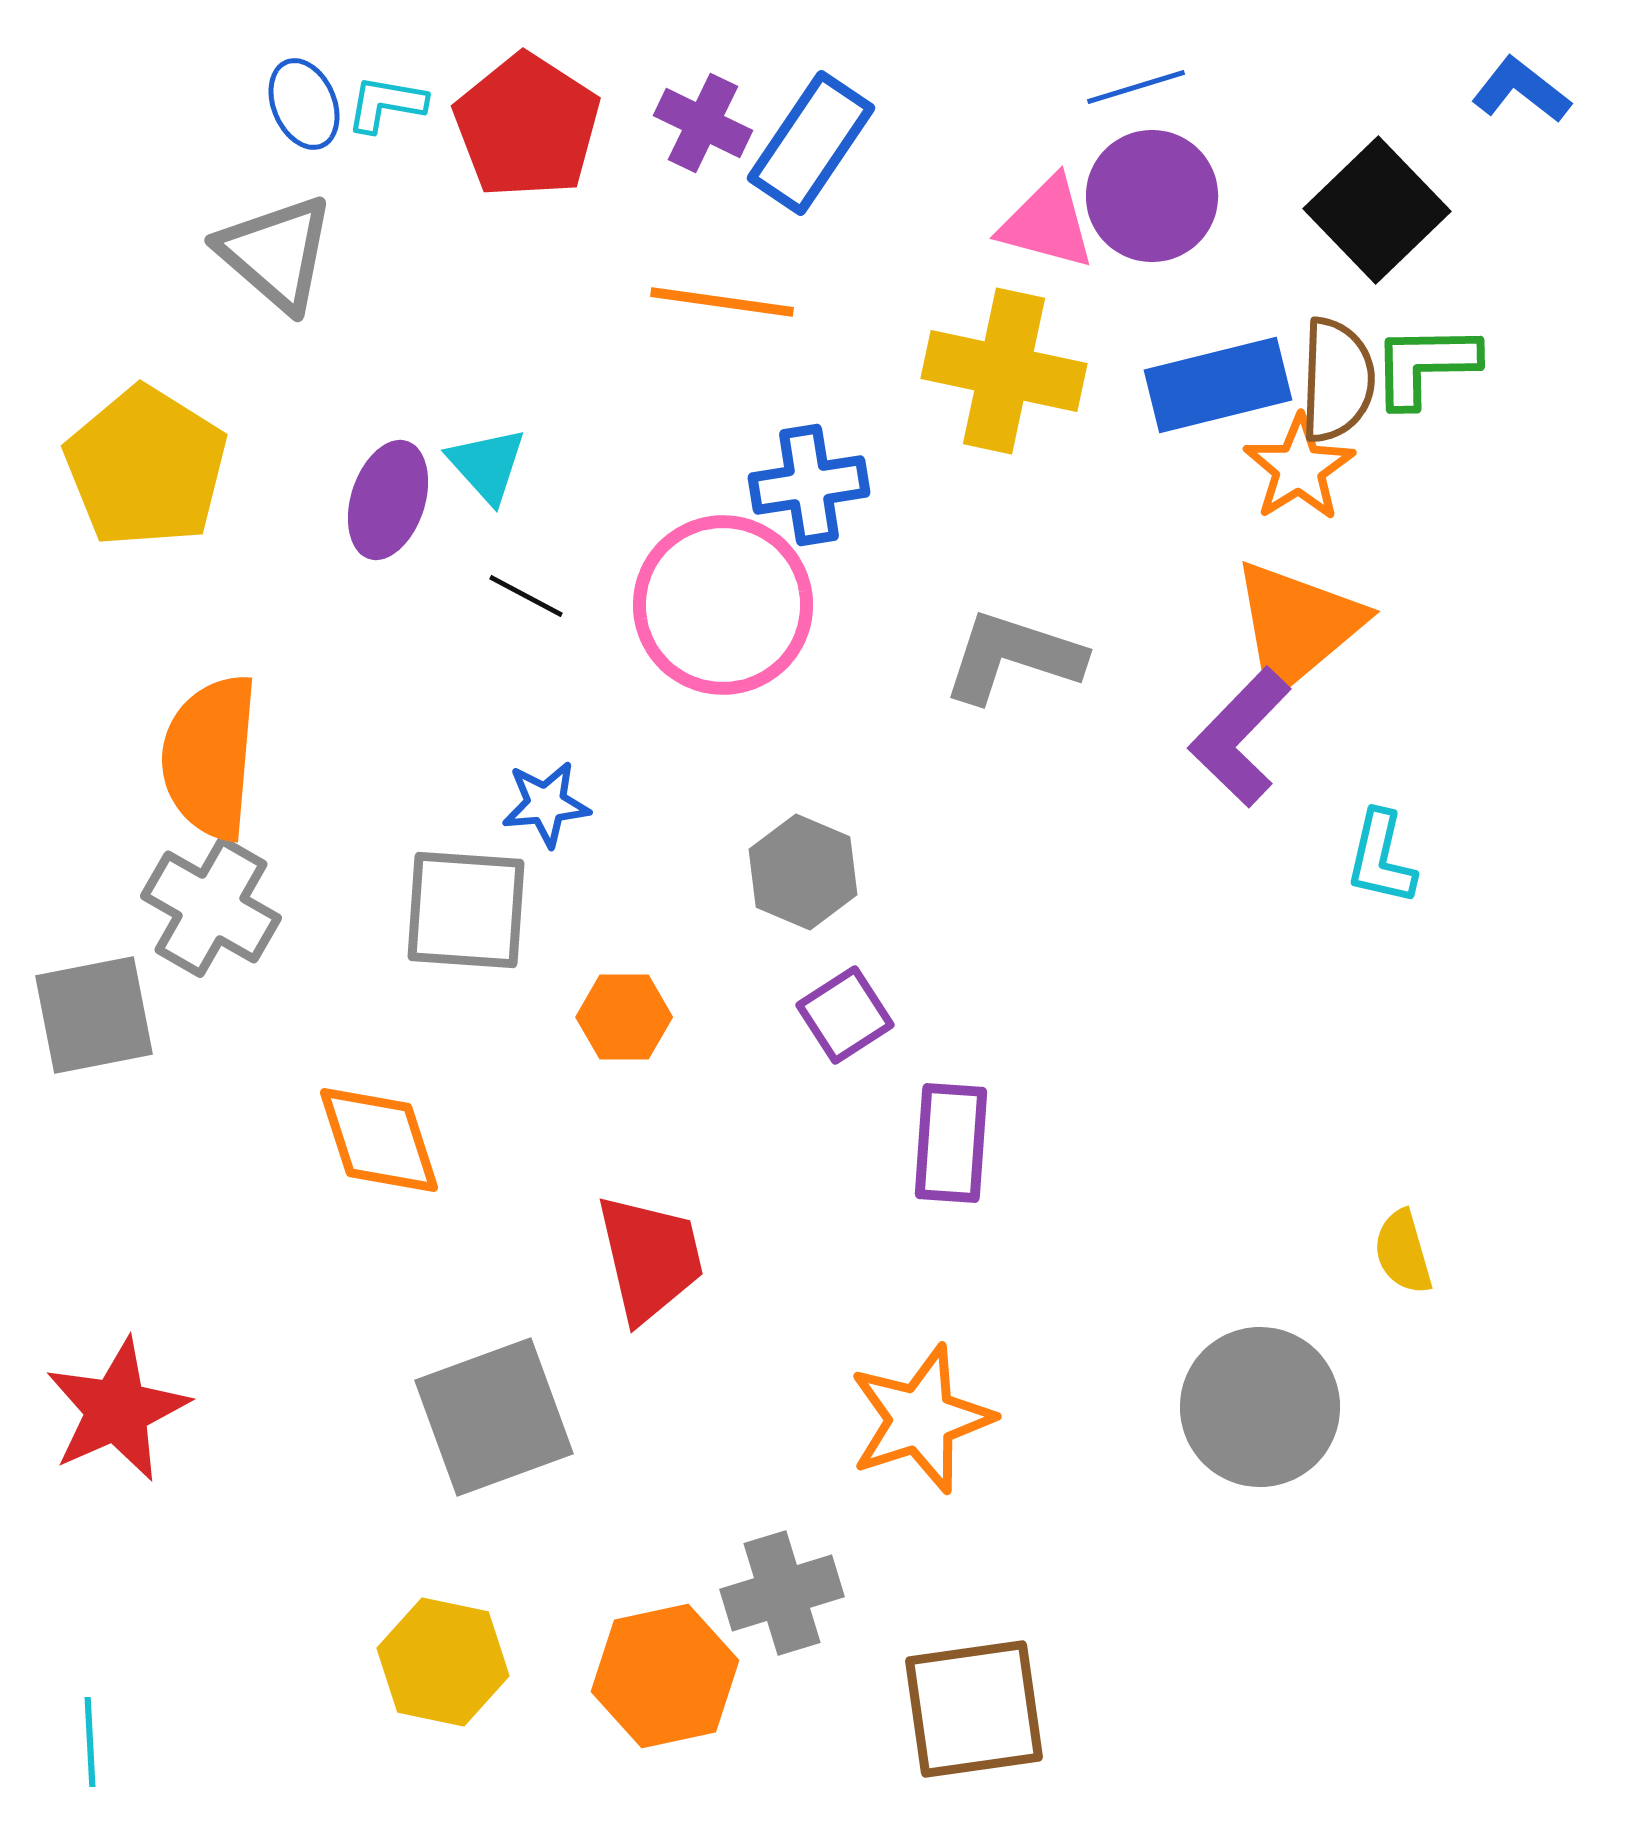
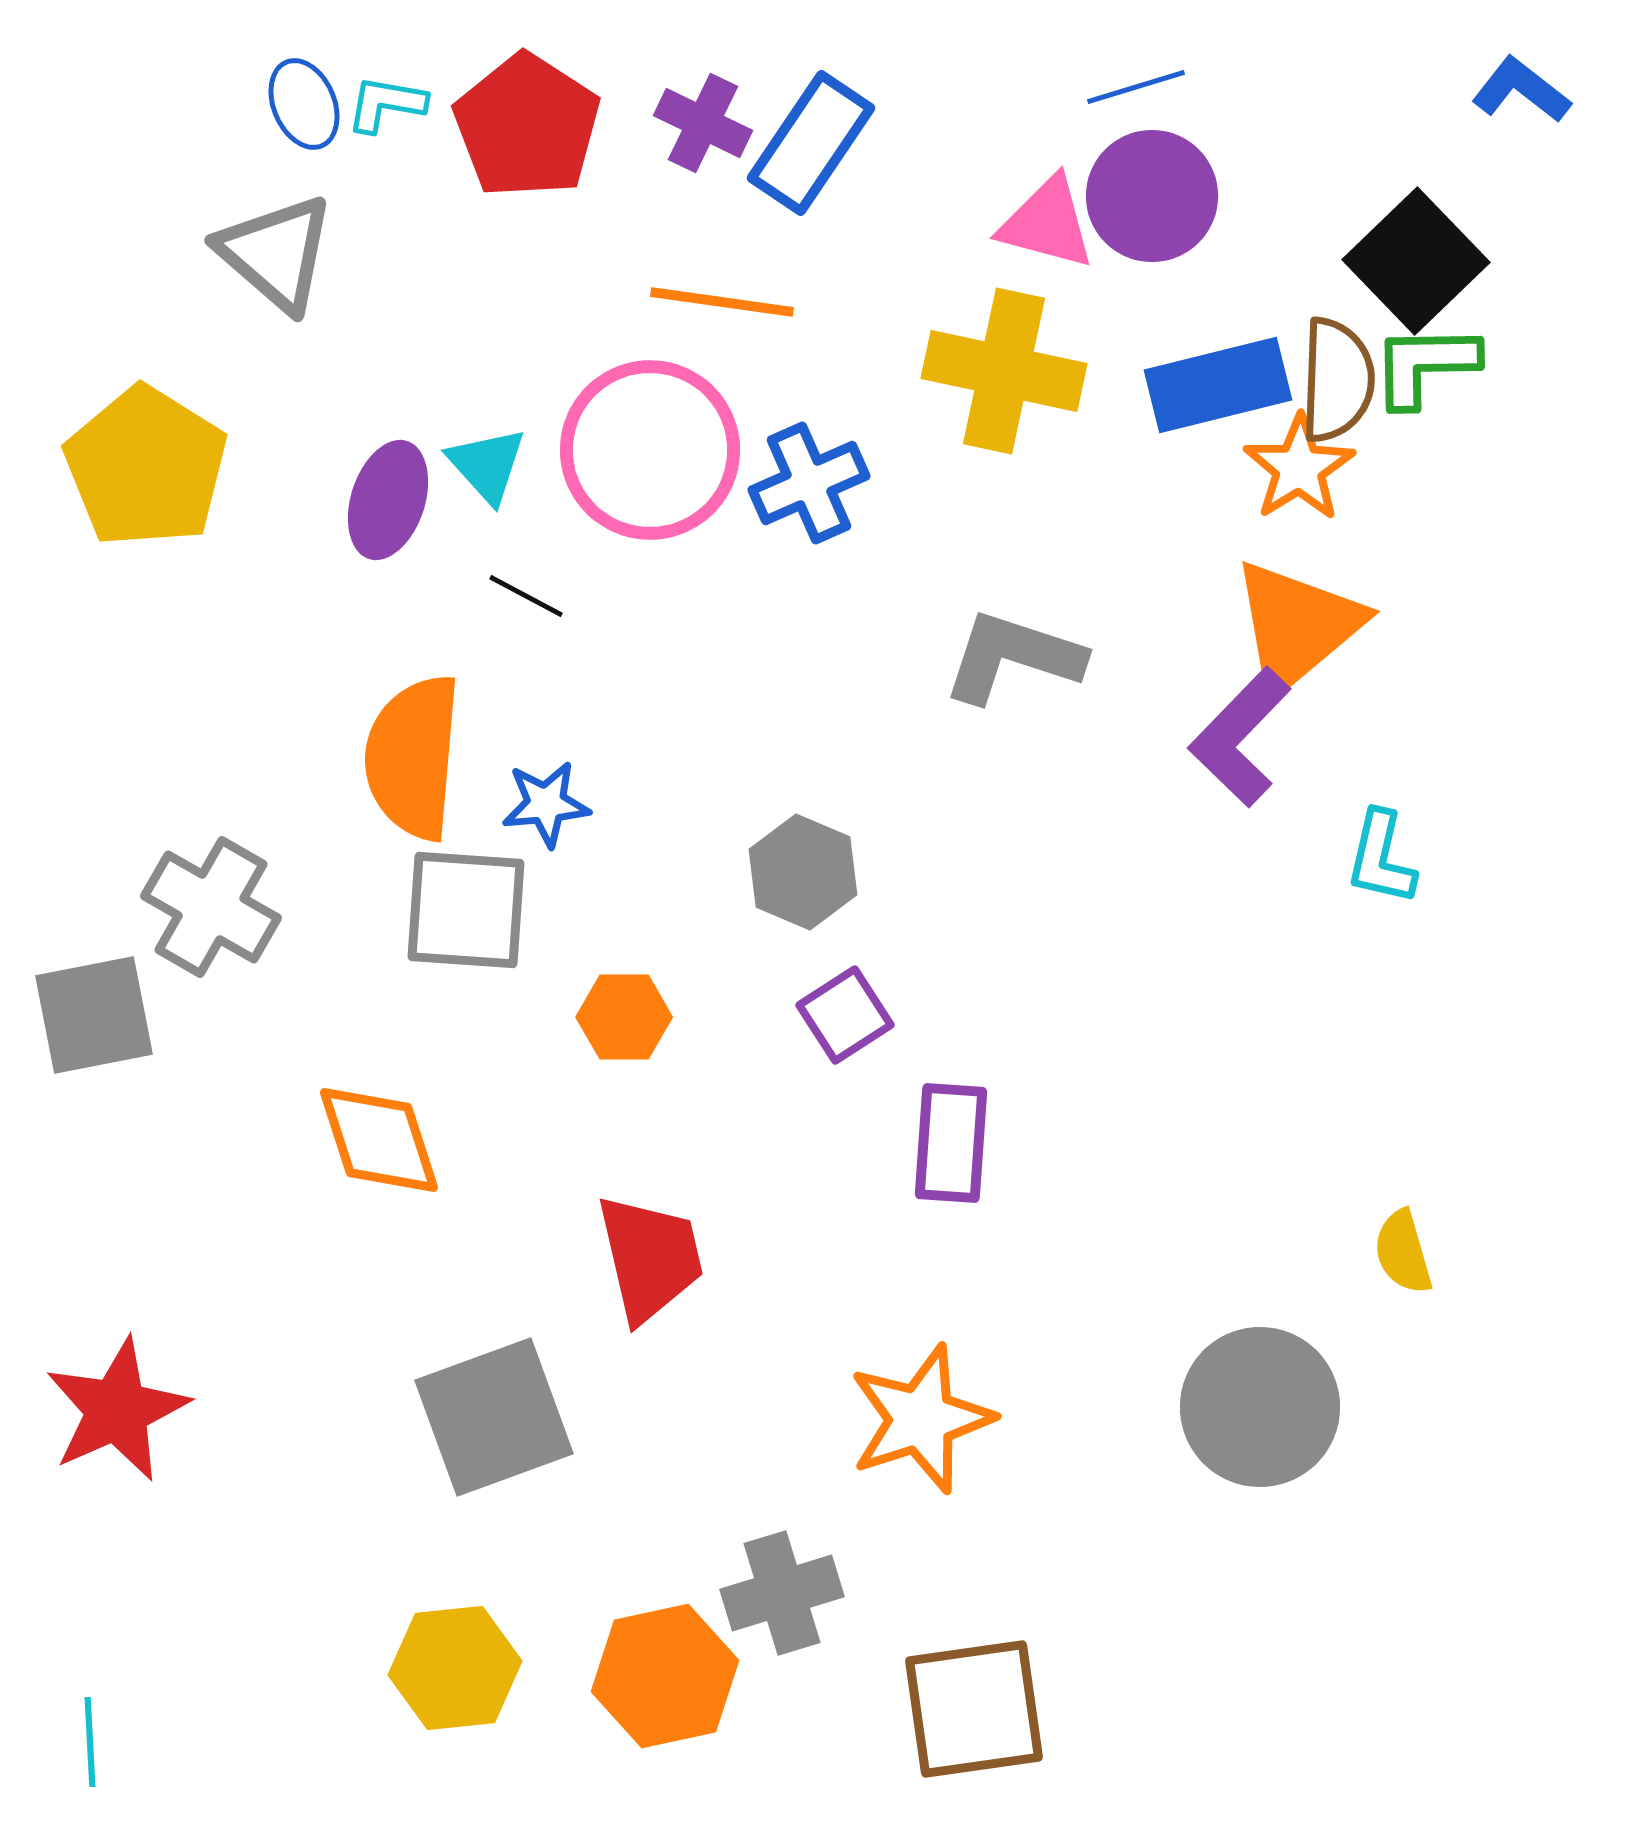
black square at (1377, 210): moved 39 px right, 51 px down
blue cross at (809, 485): moved 2 px up; rotated 15 degrees counterclockwise
pink circle at (723, 605): moved 73 px left, 155 px up
orange semicircle at (210, 757): moved 203 px right
yellow hexagon at (443, 1662): moved 12 px right, 6 px down; rotated 18 degrees counterclockwise
